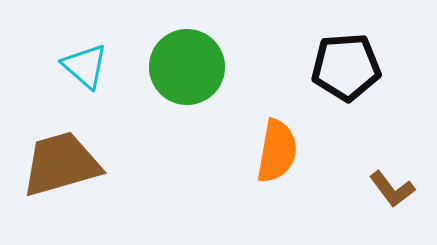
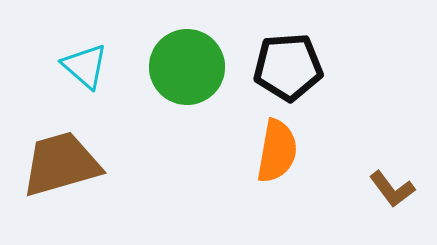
black pentagon: moved 58 px left
